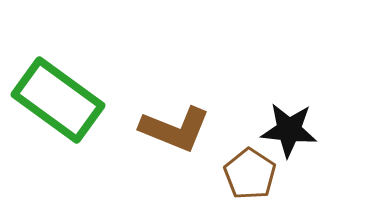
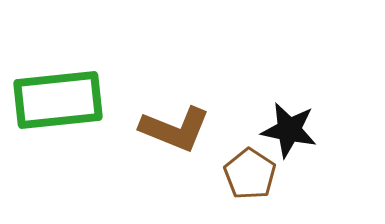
green rectangle: rotated 42 degrees counterclockwise
black star: rotated 6 degrees clockwise
